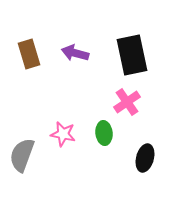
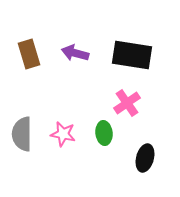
black rectangle: rotated 69 degrees counterclockwise
pink cross: moved 1 px down
gray semicircle: moved 21 px up; rotated 20 degrees counterclockwise
